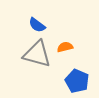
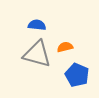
blue semicircle: rotated 150 degrees clockwise
blue pentagon: moved 6 px up
